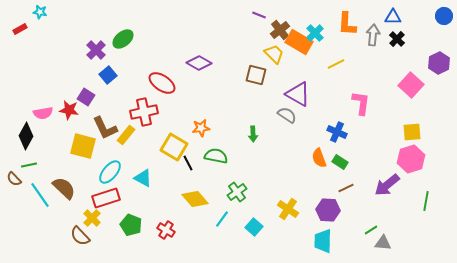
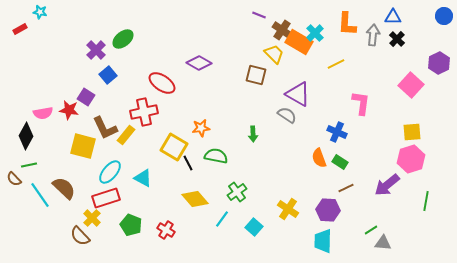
brown cross at (280, 30): moved 2 px right; rotated 18 degrees counterclockwise
